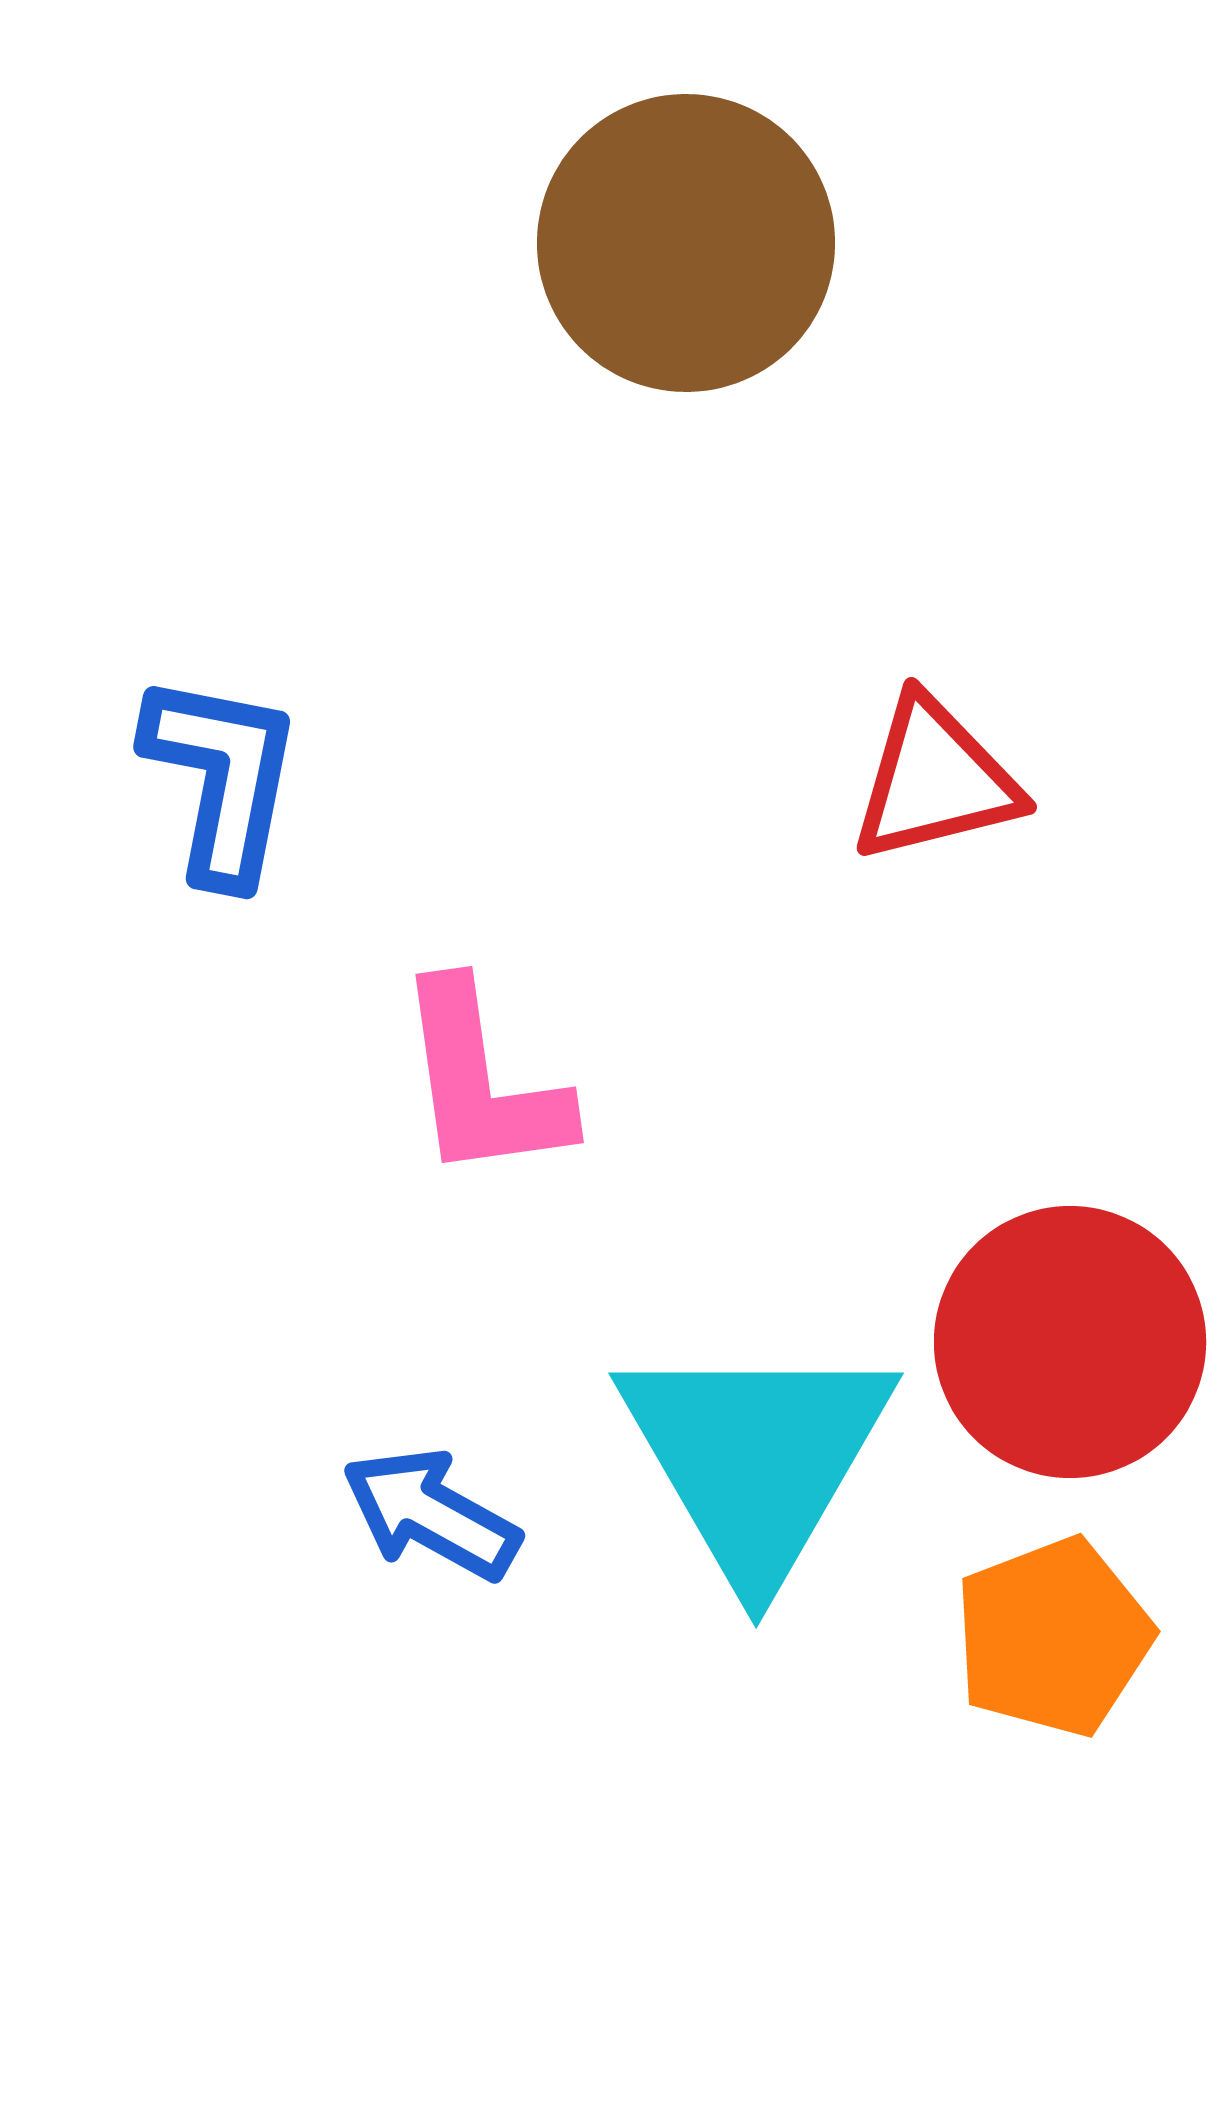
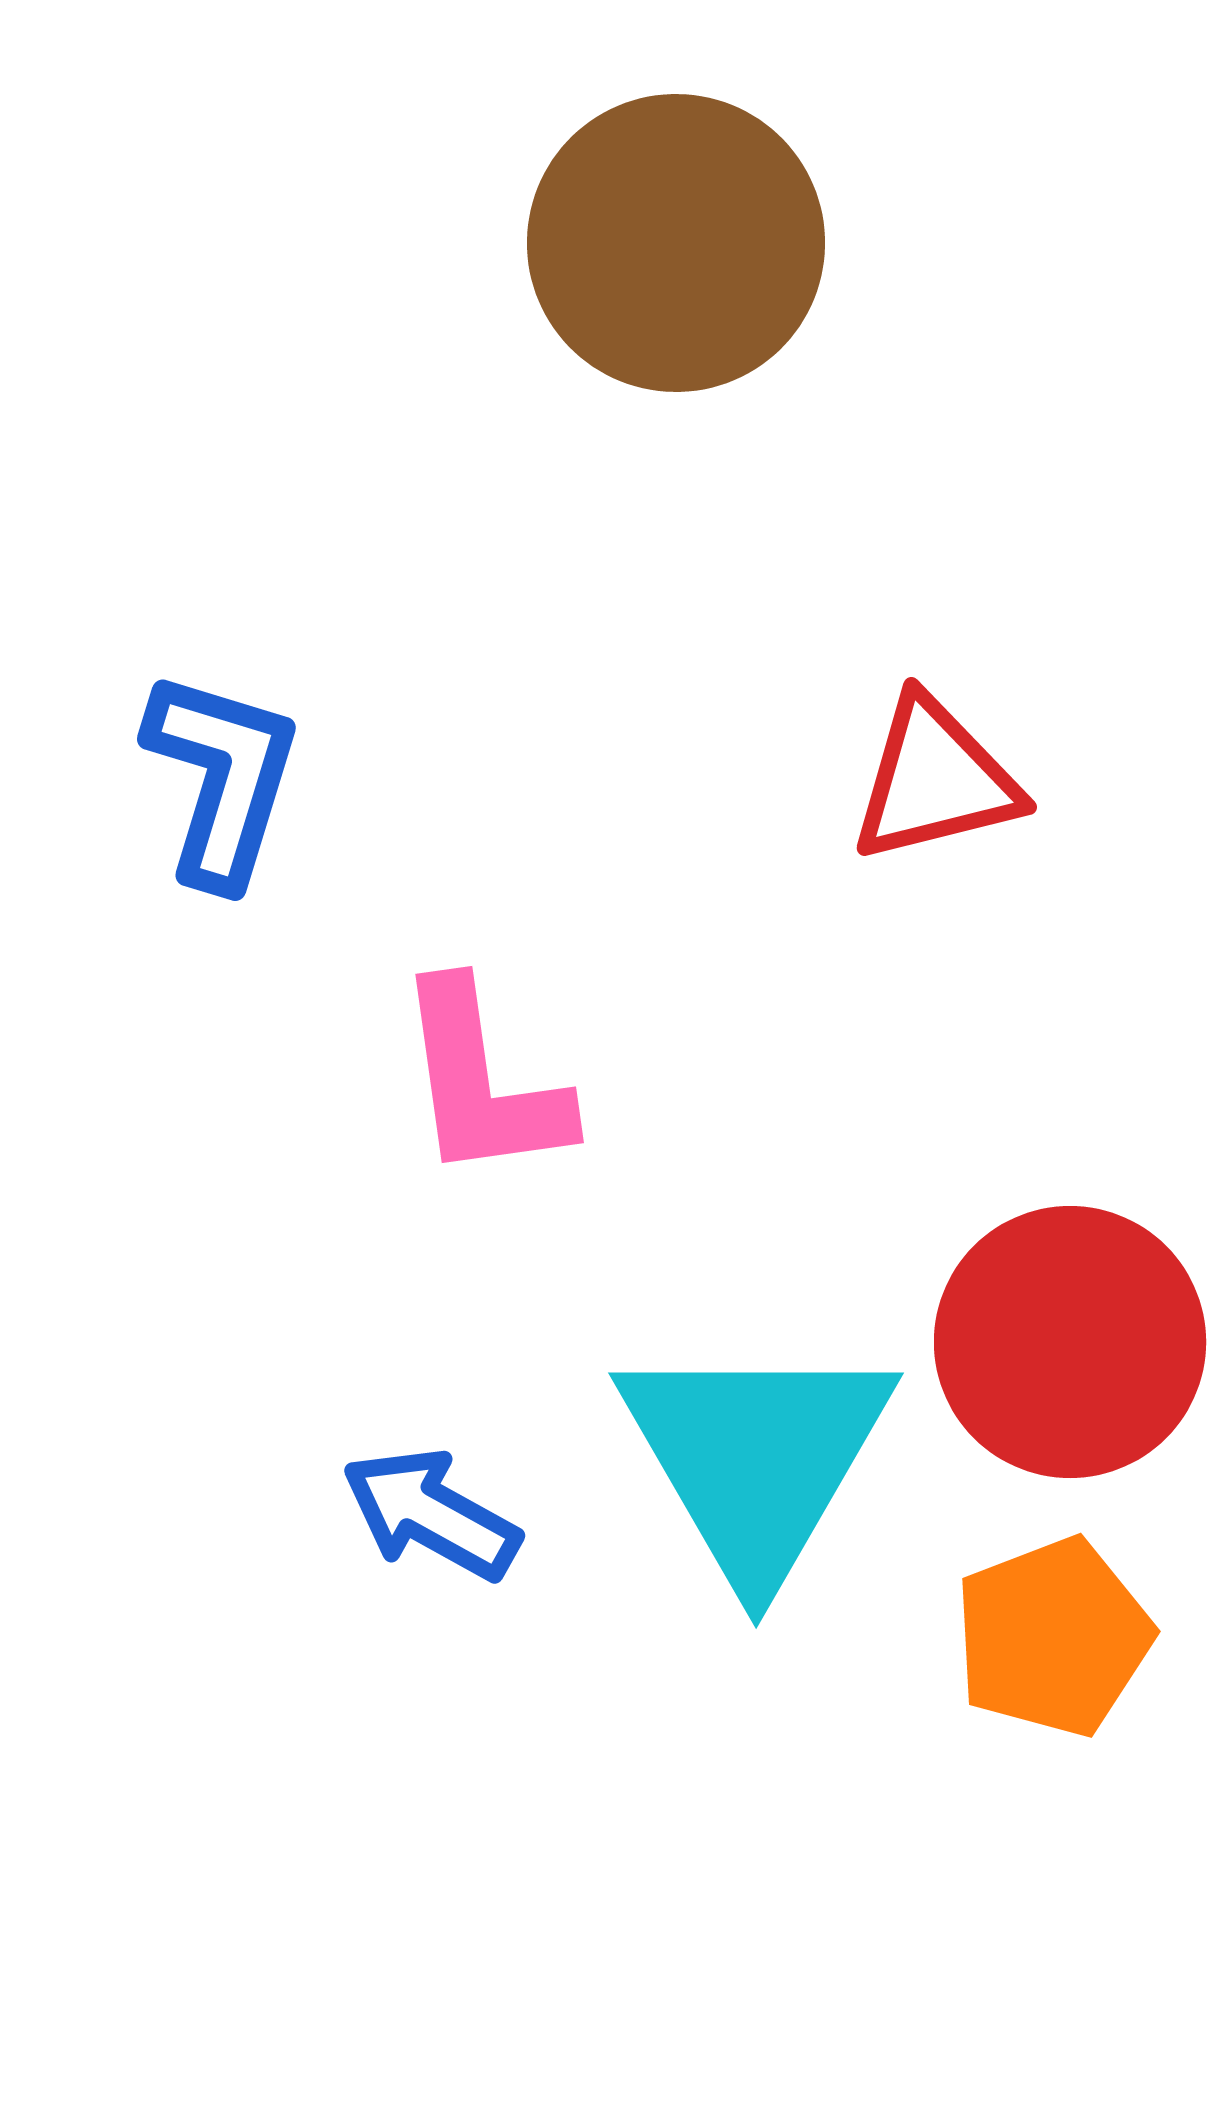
brown circle: moved 10 px left
blue L-shape: rotated 6 degrees clockwise
